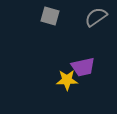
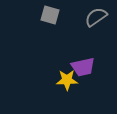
gray square: moved 1 px up
